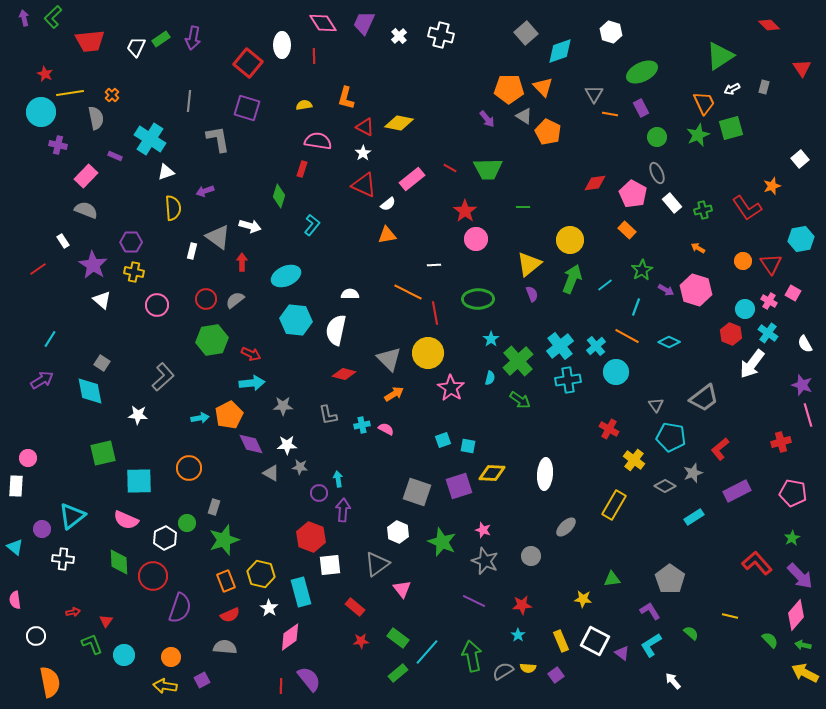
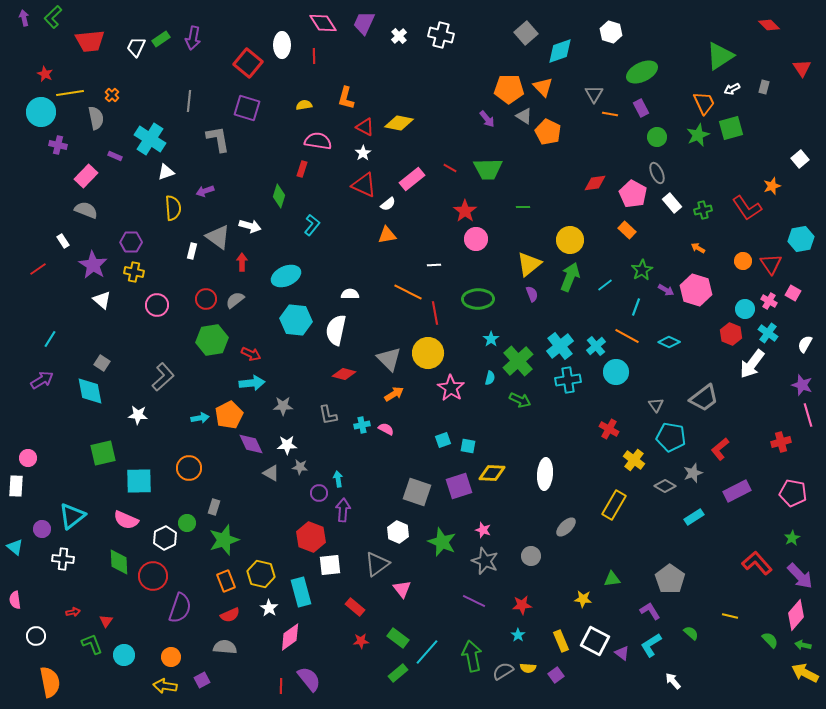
green arrow at (572, 279): moved 2 px left, 2 px up
white semicircle at (805, 344): rotated 60 degrees clockwise
green arrow at (520, 400): rotated 10 degrees counterclockwise
